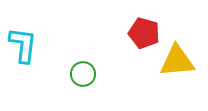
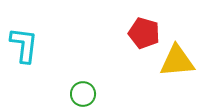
cyan L-shape: moved 1 px right
green circle: moved 20 px down
